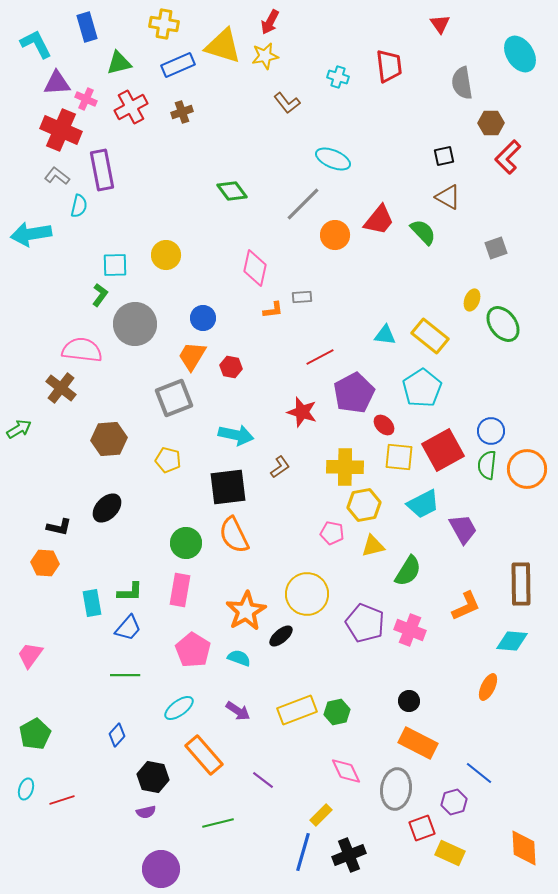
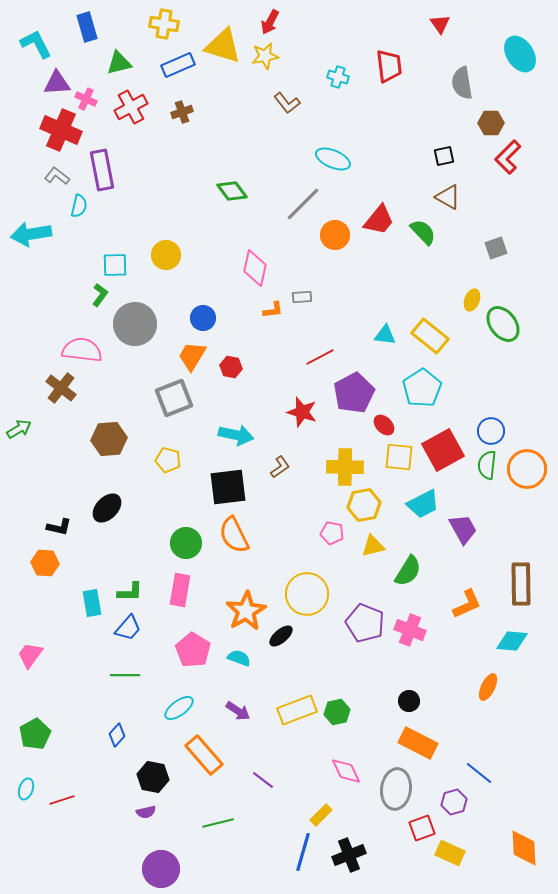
orange L-shape at (466, 606): moved 1 px right, 2 px up
